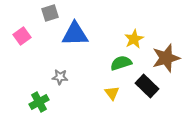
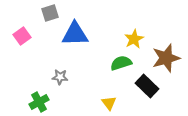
yellow triangle: moved 3 px left, 10 px down
